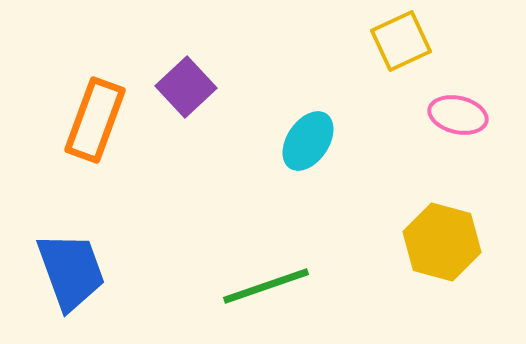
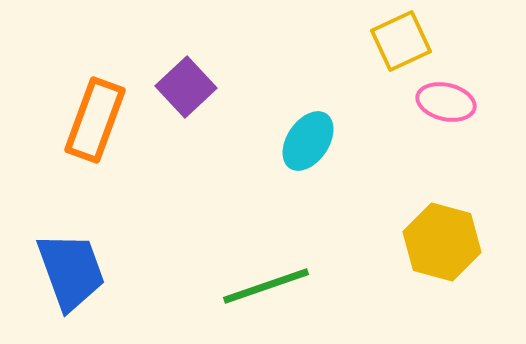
pink ellipse: moved 12 px left, 13 px up
